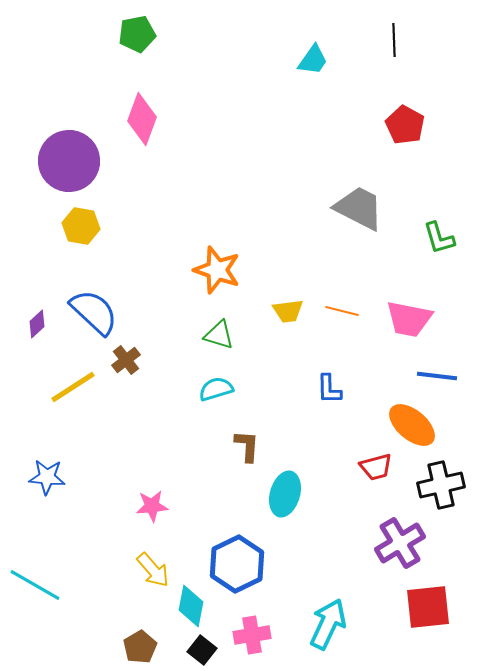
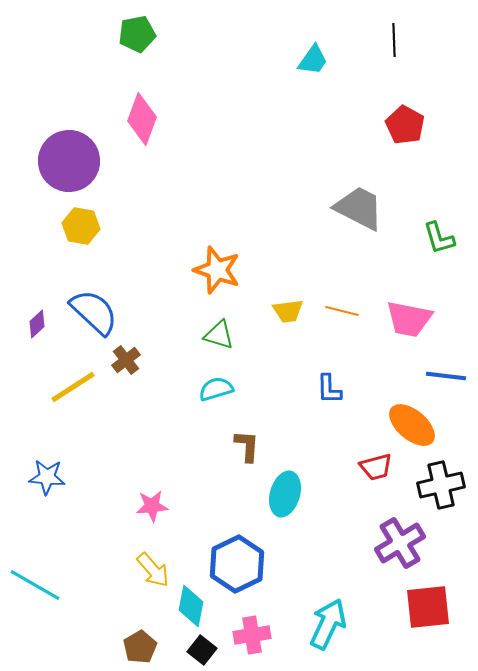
blue line: moved 9 px right
